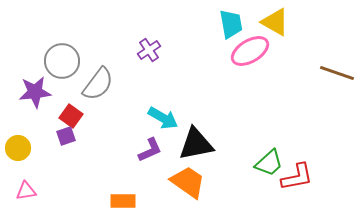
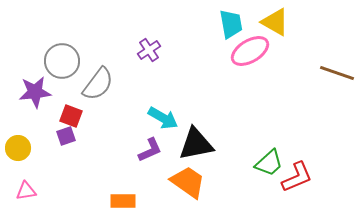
red square: rotated 15 degrees counterclockwise
red L-shape: rotated 12 degrees counterclockwise
